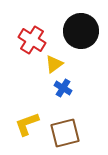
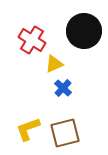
black circle: moved 3 px right
yellow triangle: rotated 12 degrees clockwise
blue cross: rotated 12 degrees clockwise
yellow L-shape: moved 1 px right, 5 px down
